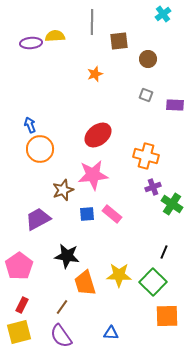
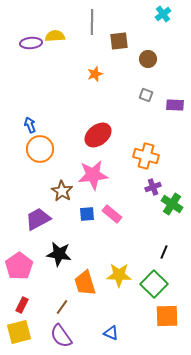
brown star: moved 1 px left, 1 px down; rotated 20 degrees counterclockwise
black star: moved 8 px left, 2 px up
green square: moved 1 px right, 2 px down
blue triangle: rotated 21 degrees clockwise
